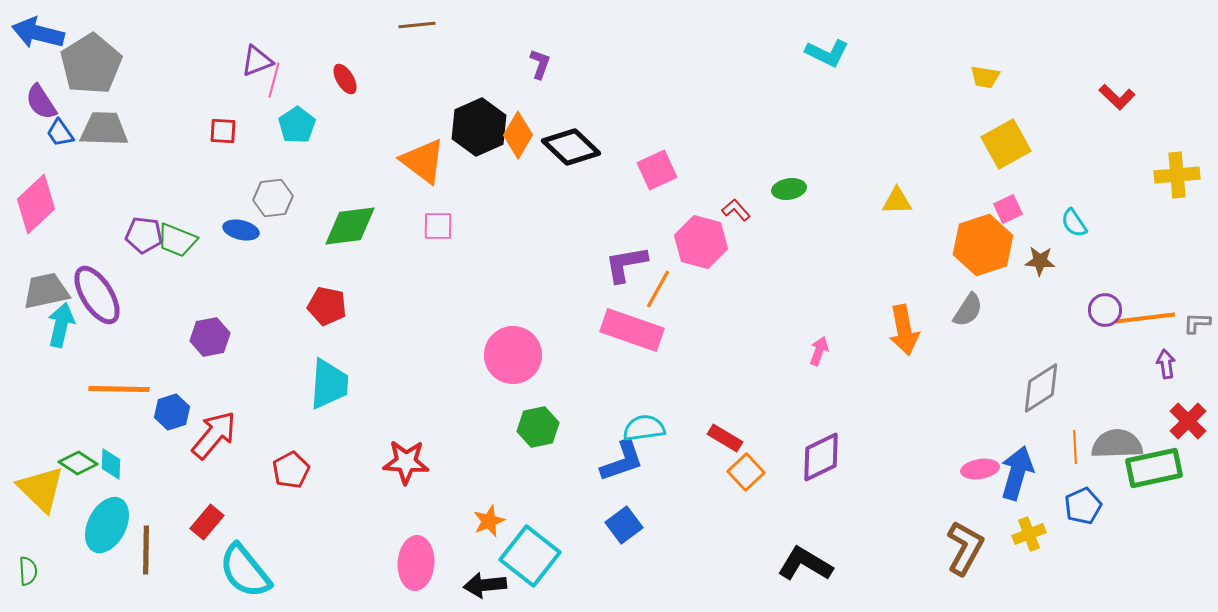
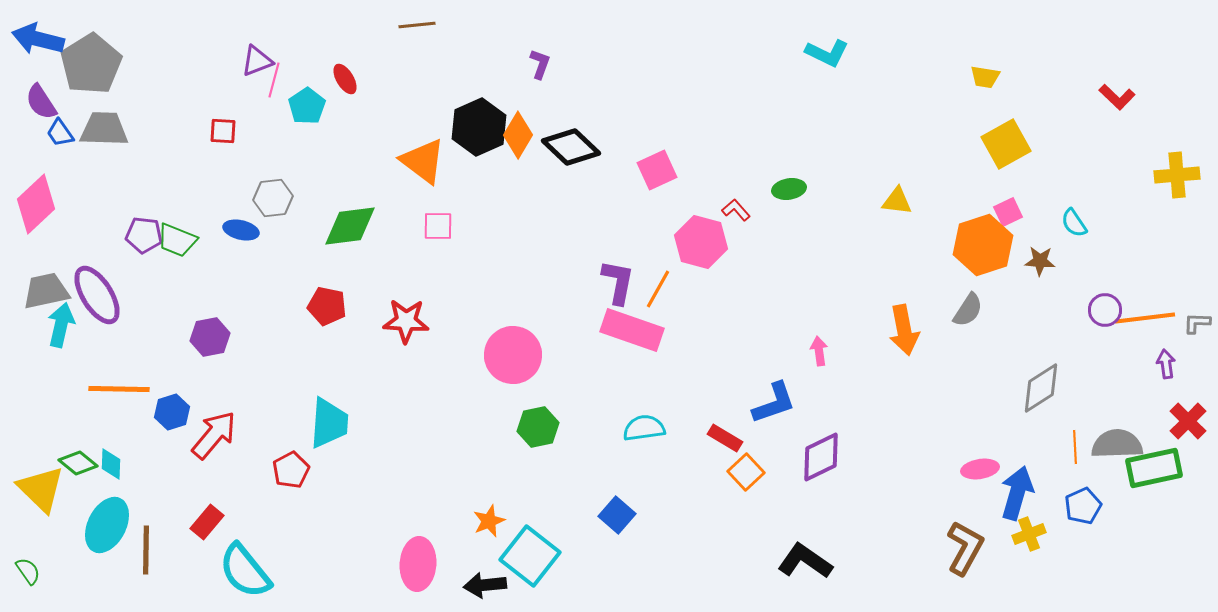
blue arrow at (38, 33): moved 6 px down
cyan pentagon at (297, 125): moved 10 px right, 19 px up
yellow triangle at (897, 201): rotated 8 degrees clockwise
pink square at (1008, 209): moved 3 px down
purple L-shape at (626, 264): moved 8 px left, 18 px down; rotated 111 degrees clockwise
pink arrow at (819, 351): rotated 28 degrees counterclockwise
cyan trapezoid at (329, 384): moved 39 px down
blue L-shape at (622, 461): moved 152 px right, 58 px up
red star at (406, 462): moved 141 px up
green diamond at (78, 463): rotated 6 degrees clockwise
blue arrow at (1017, 473): moved 20 px down
blue square at (624, 525): moved 7 px left, 10 px up; rotated 12 degrees counterclockwise
pink ellipse at (416, 563): moved 2 px right, 1 px down
black L-shape at (805, 564): moved 3 px up; rotated 4 degrees clockwise
green semicircle at (28, 571): rotated 32 degrees counterclockwise
